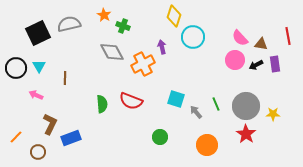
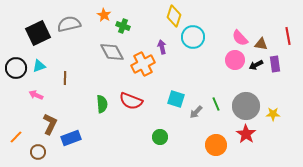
cyan triangle: rotated 40 degrees clockwise
gray arrow: rotated 96 degrees counterclockwise
orange circle: moved 9 px right
